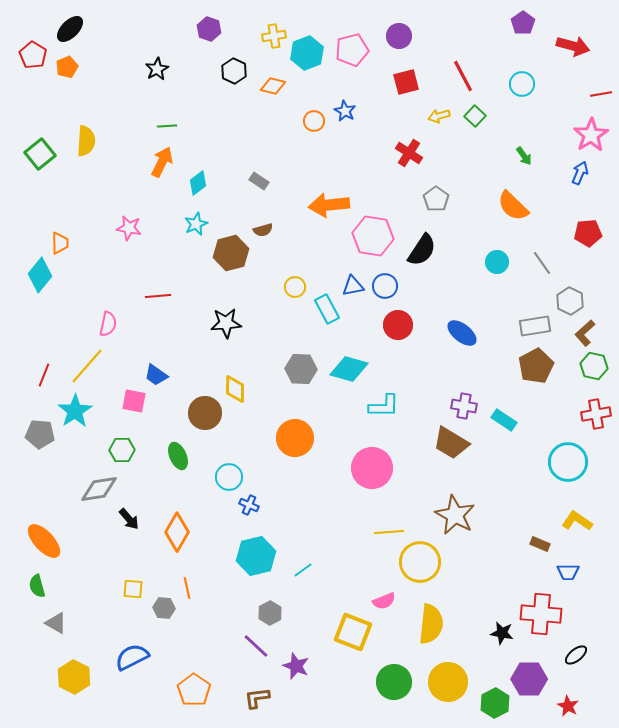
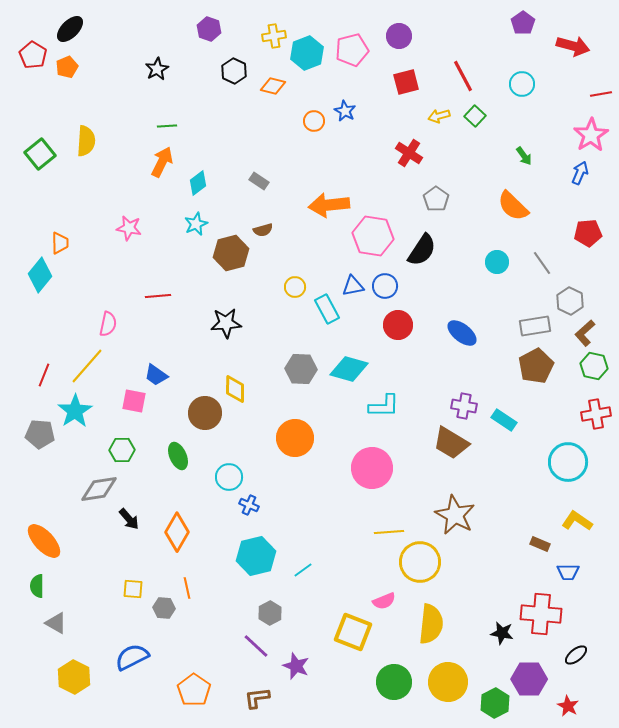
green semicircle at (37, 586): rotated 15 degrees clockwise
